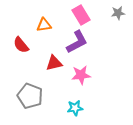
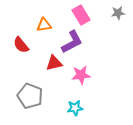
purple L-shape: moved 5 px left
